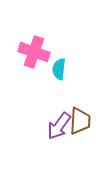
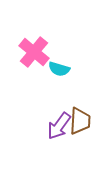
pink cross: rotated 20 degrees clockwise
cyan semicircle: rotated 80 degrees counterclockwise
